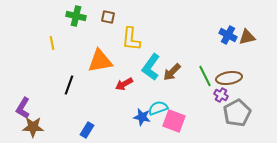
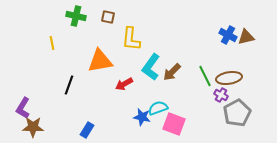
brown triangle: moved 1 px left
pink square: moved 3 px down
